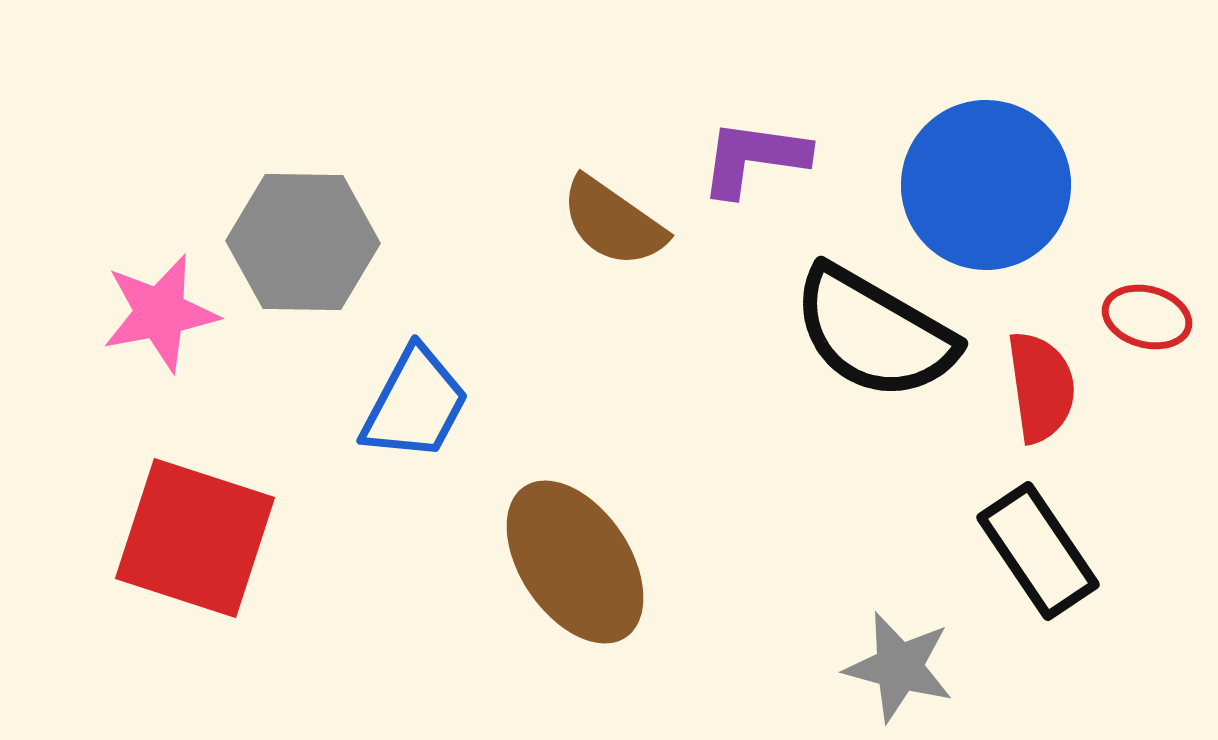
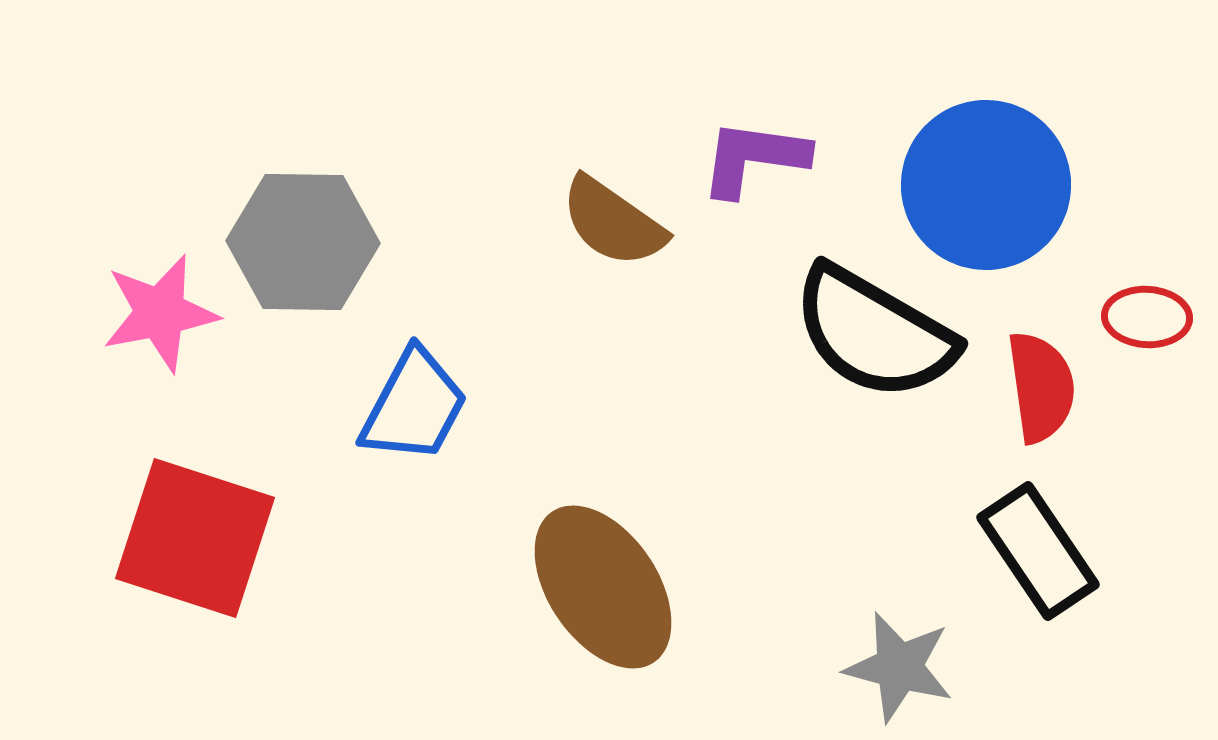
red ellipse: rotated 12 degrees counterclockwise
blue trapezoid: moved 1 px left, 2 px down
brown ellipse: moved 28 px right, 25 px down
